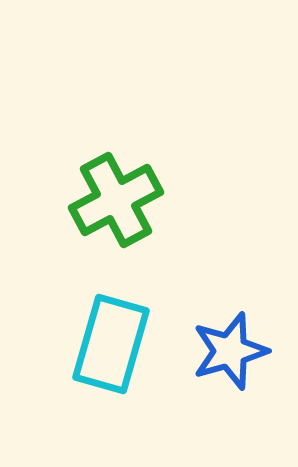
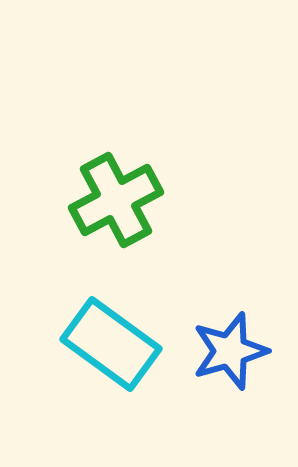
cyan rectangle: rotated 70 degrees counterclockwise
